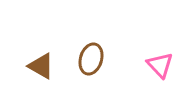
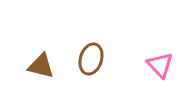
brown triangle: rotated 16 degrees counterclockwise
